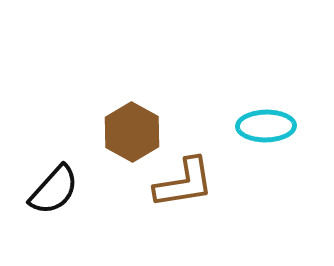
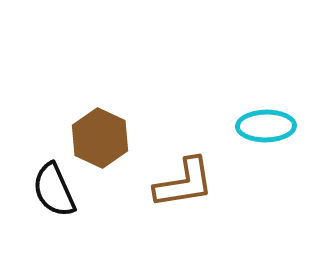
brown hexagon: moved 32 px left, 6 px down; rotated 4 degrees counterclockwise
black semicircle: rotated 114 degrees clockwise
